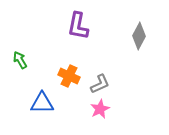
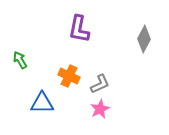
purple L-shape: moved 1 px right, 3 px down
gray diamond: moved 5 px right, 3 px down
